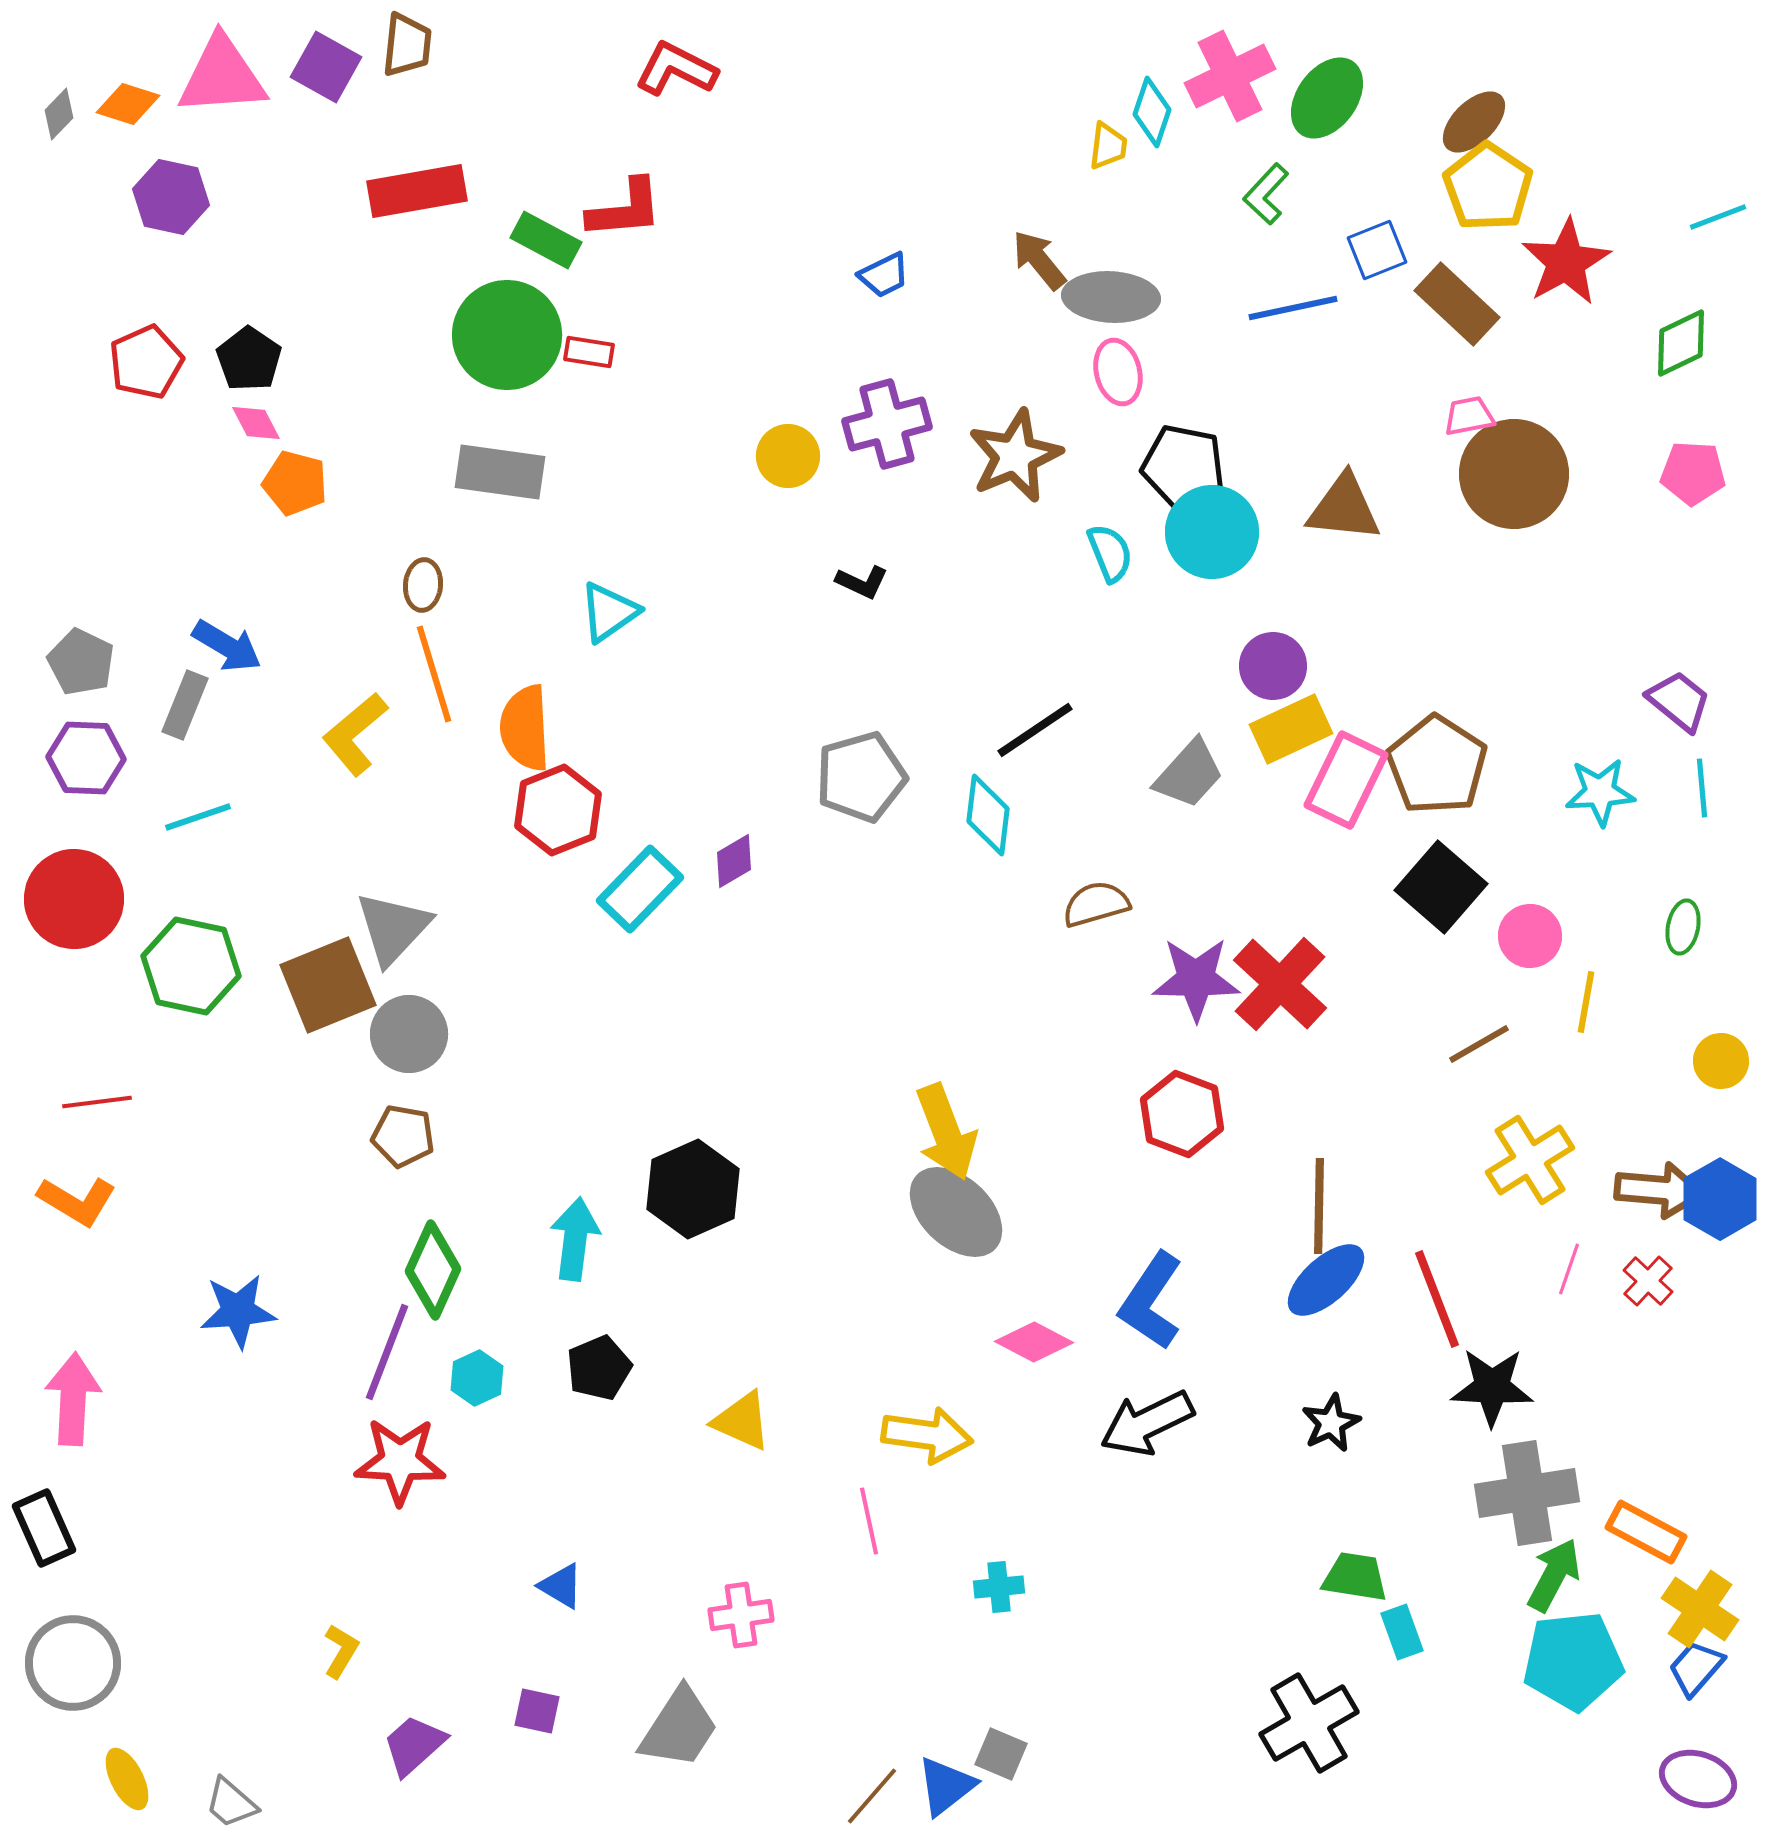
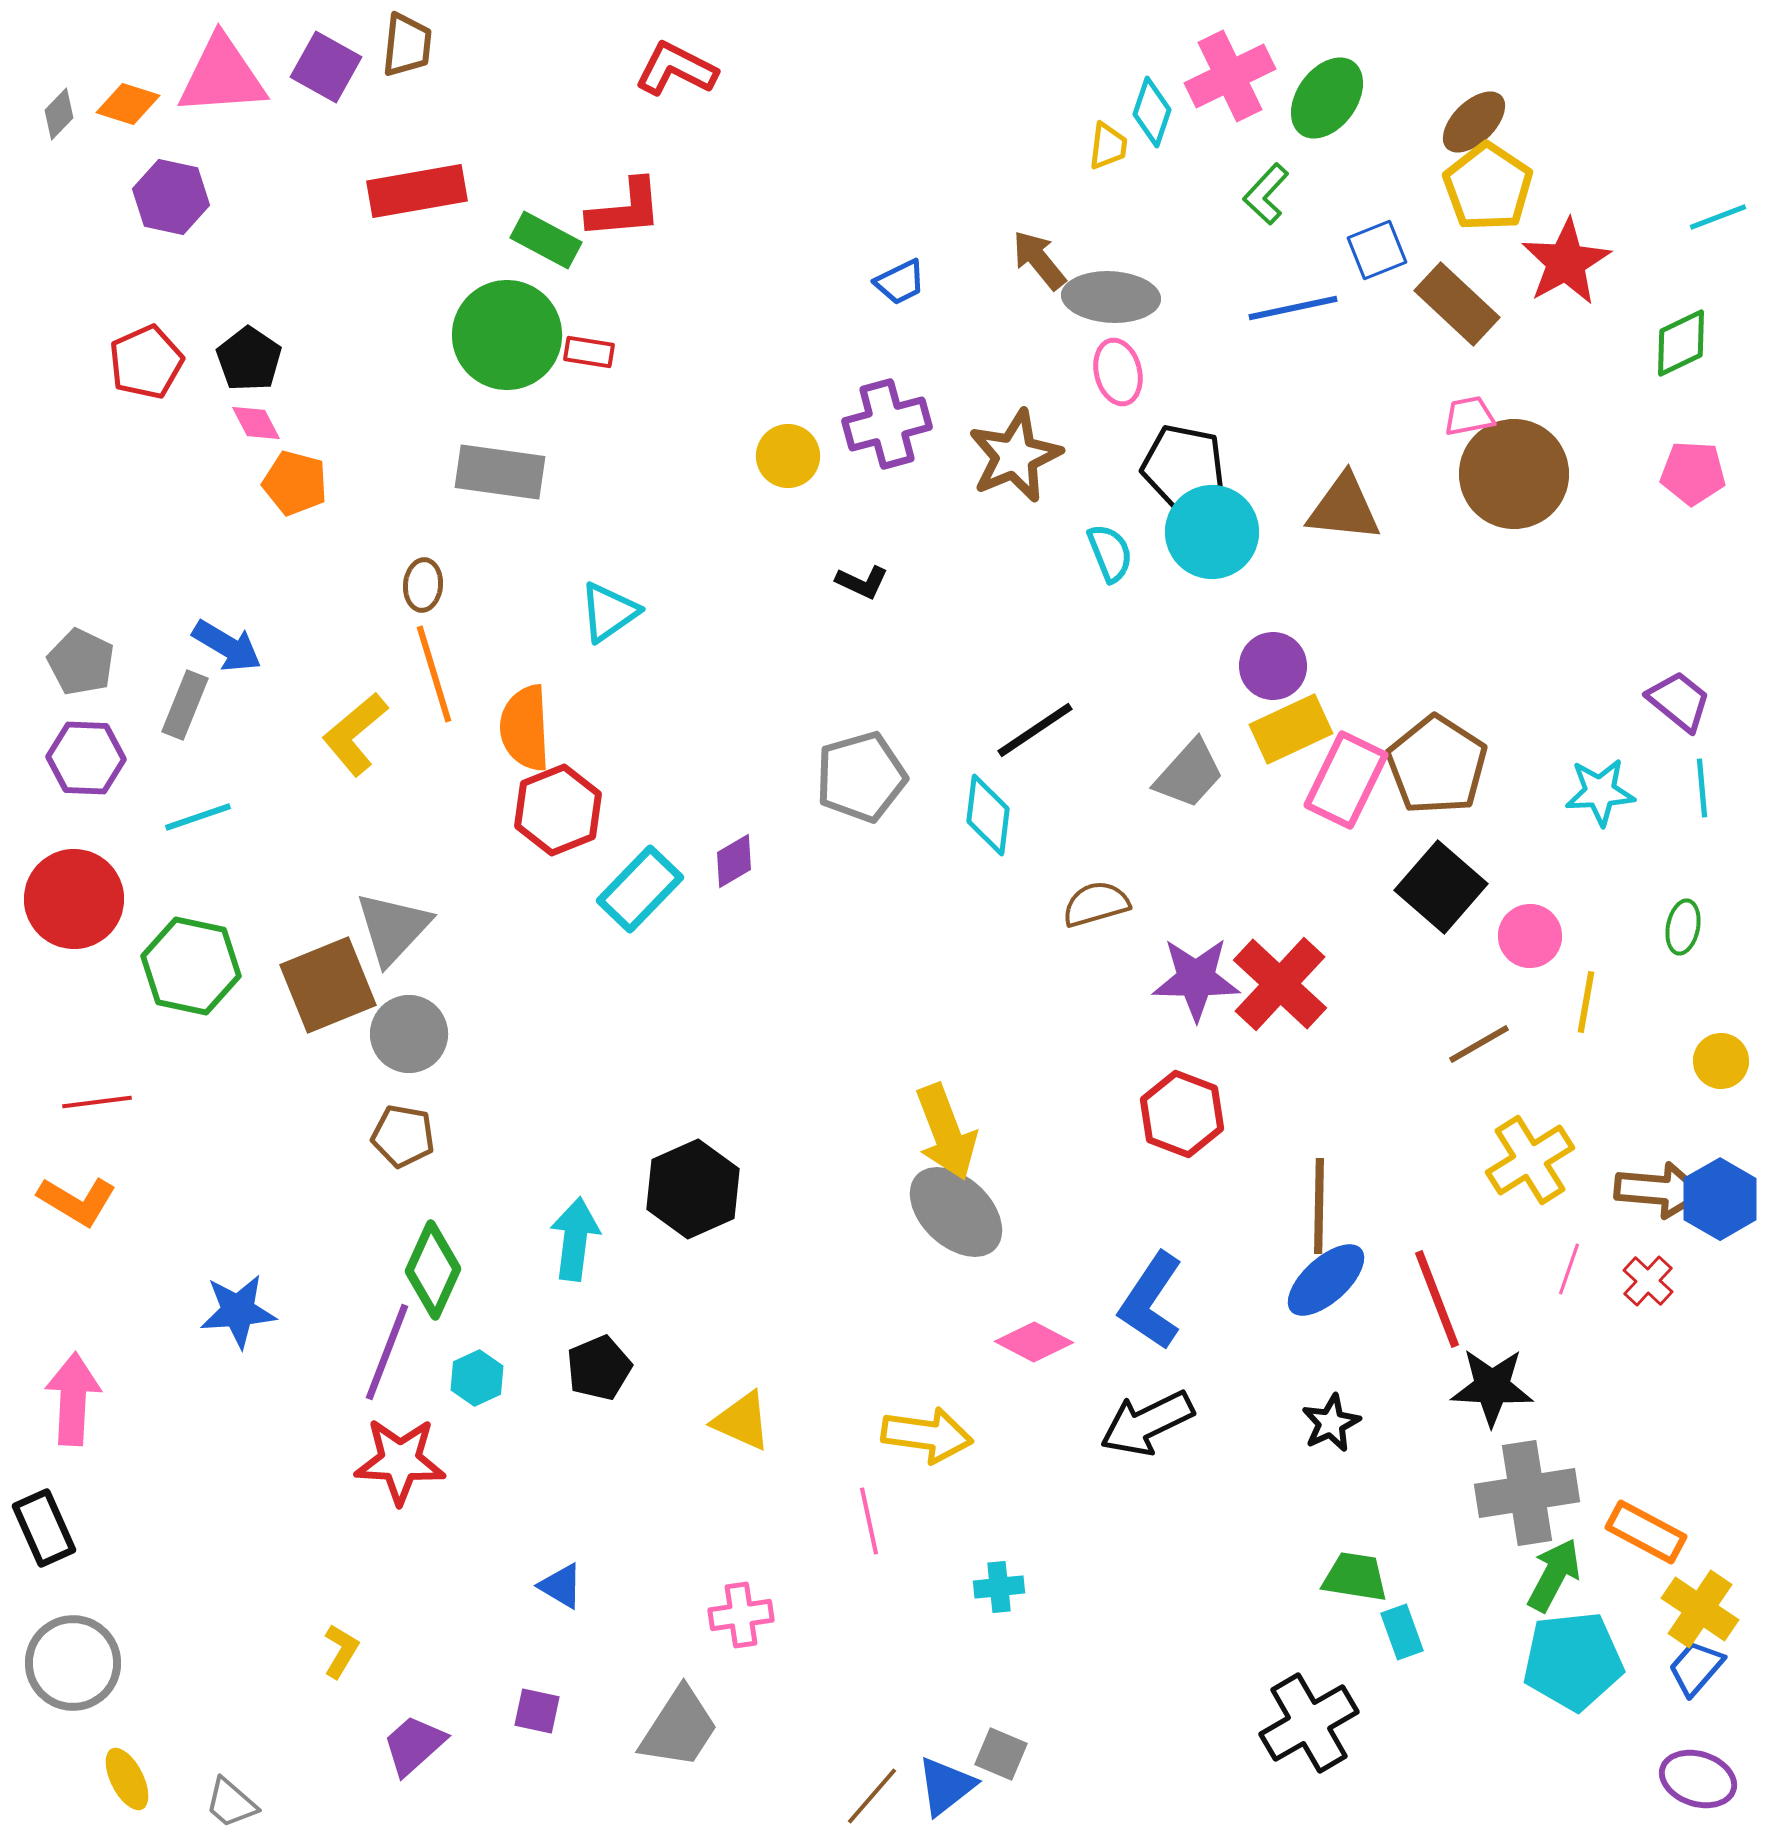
blue trapezoid at (884, 275): moved 16 px right, 7 px down
